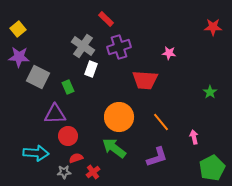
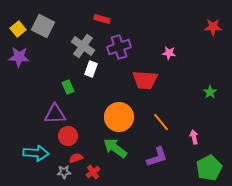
red rectangle: moved 4 px left; rotated 28 degrees counterclockwise
gray square: moved 5 px right, 51 px up
green arrow: moved 1 px right
green pentagon: moved 3 px left
